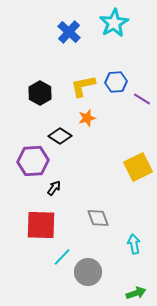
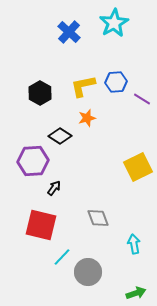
red square: rotated 12 degrees clockwise
